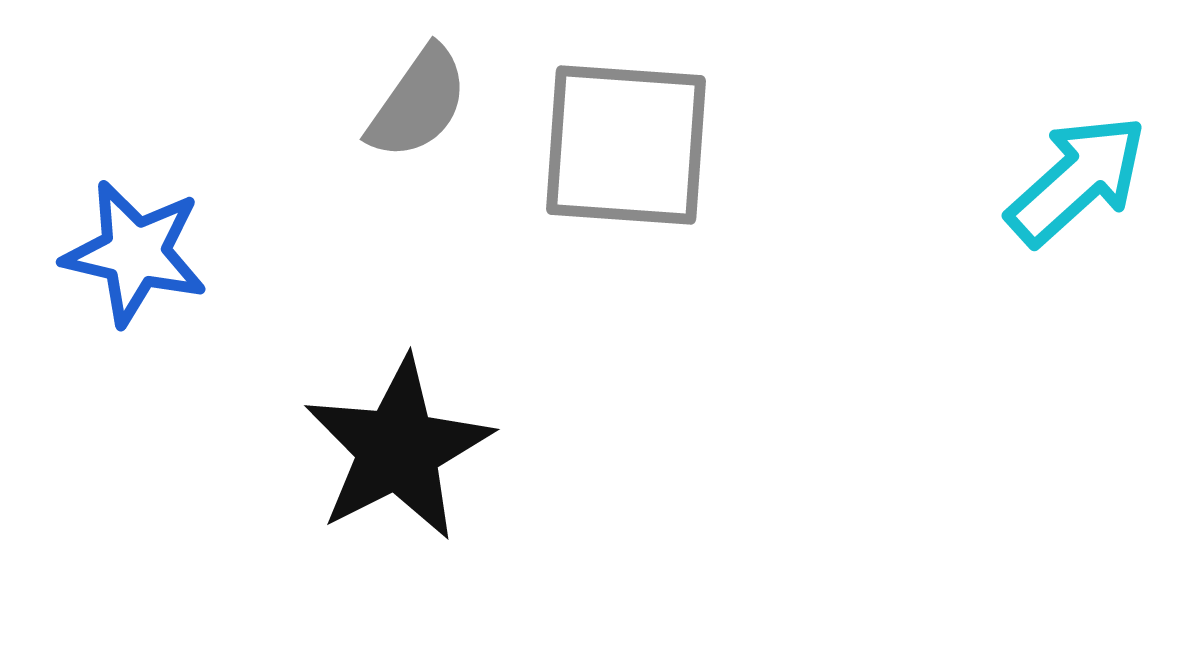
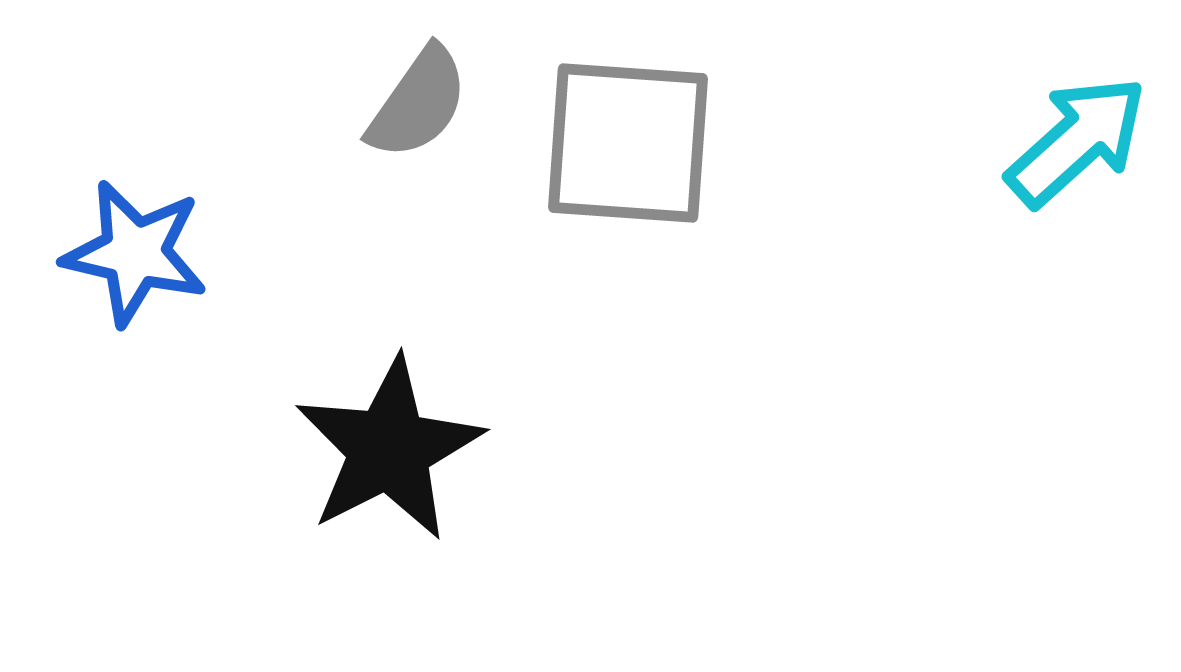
gray square: moved 2 px right, 2 px up
cyan arrow: moved 39 px up
black star: moved 9 px left
